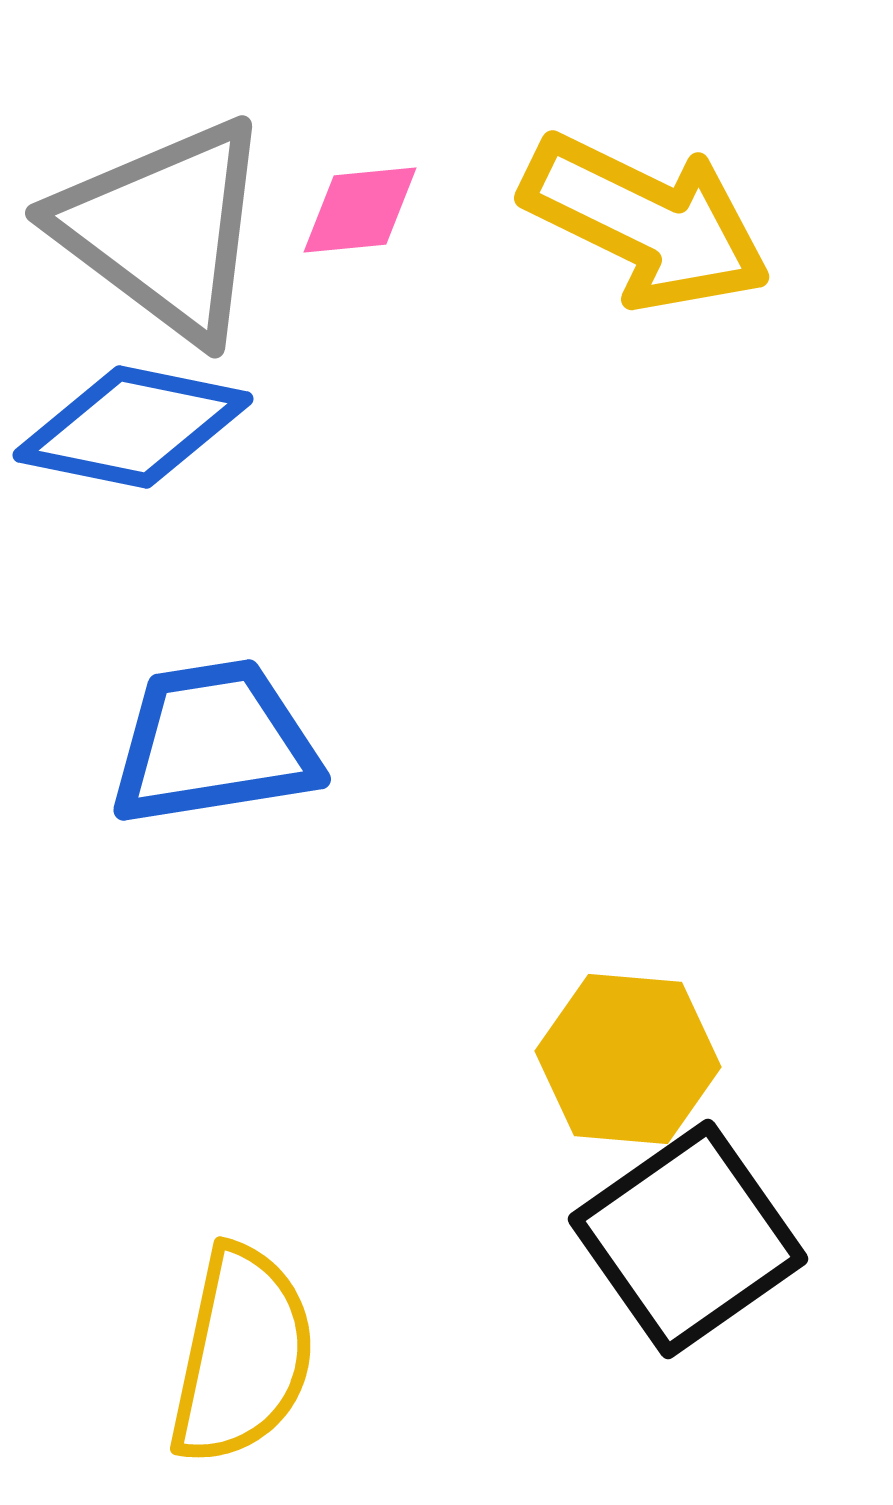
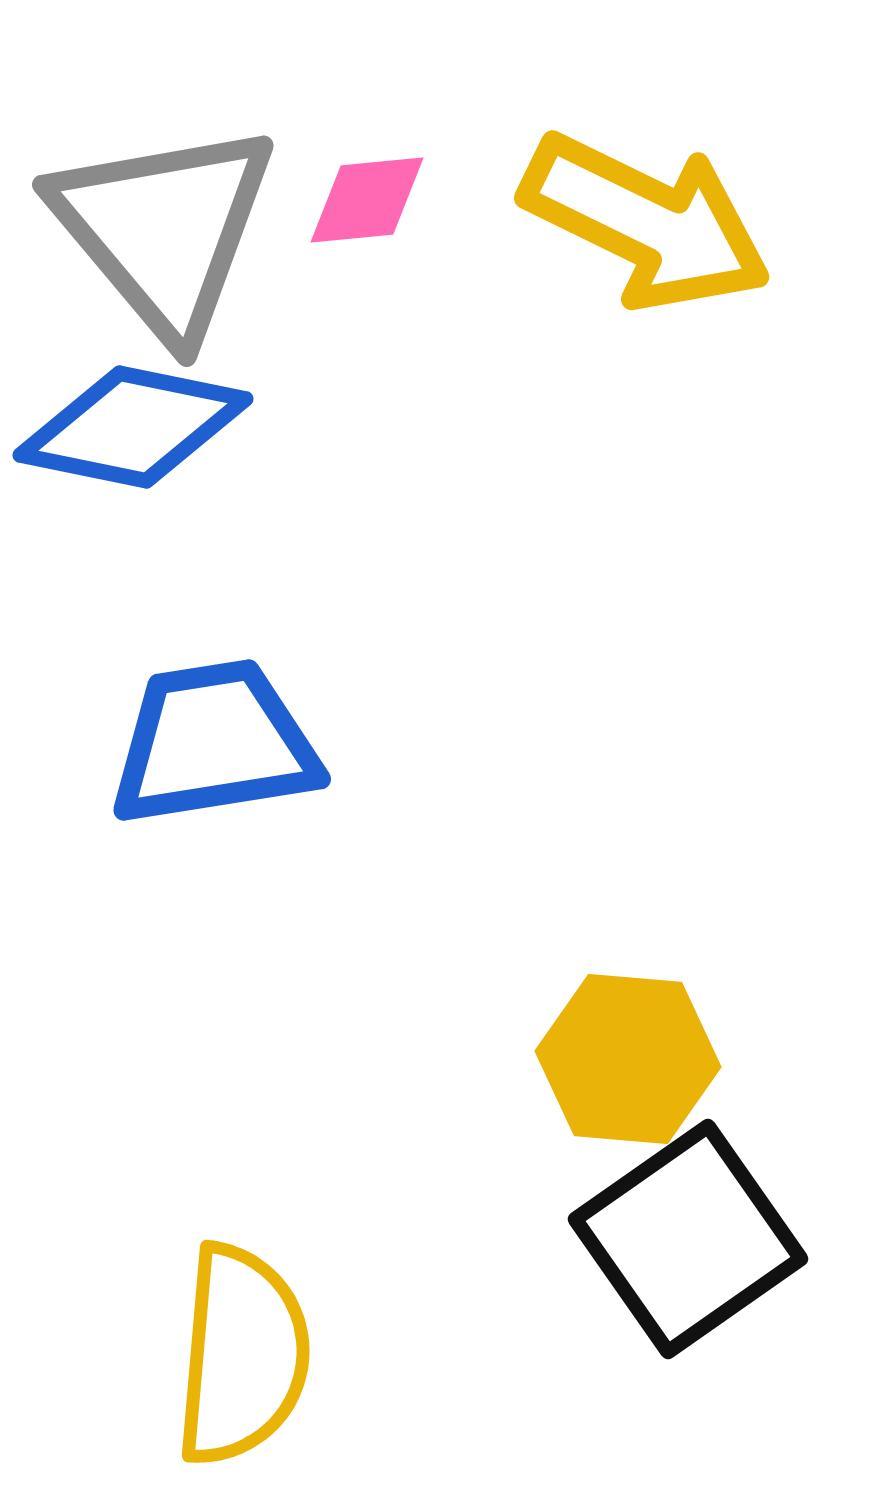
pink diamond: moved 7 px right, 10 px up
gray triangle: rotated 13 degrees clockwise
yellow semicircle: rotated 7 degrees counterclockwise
